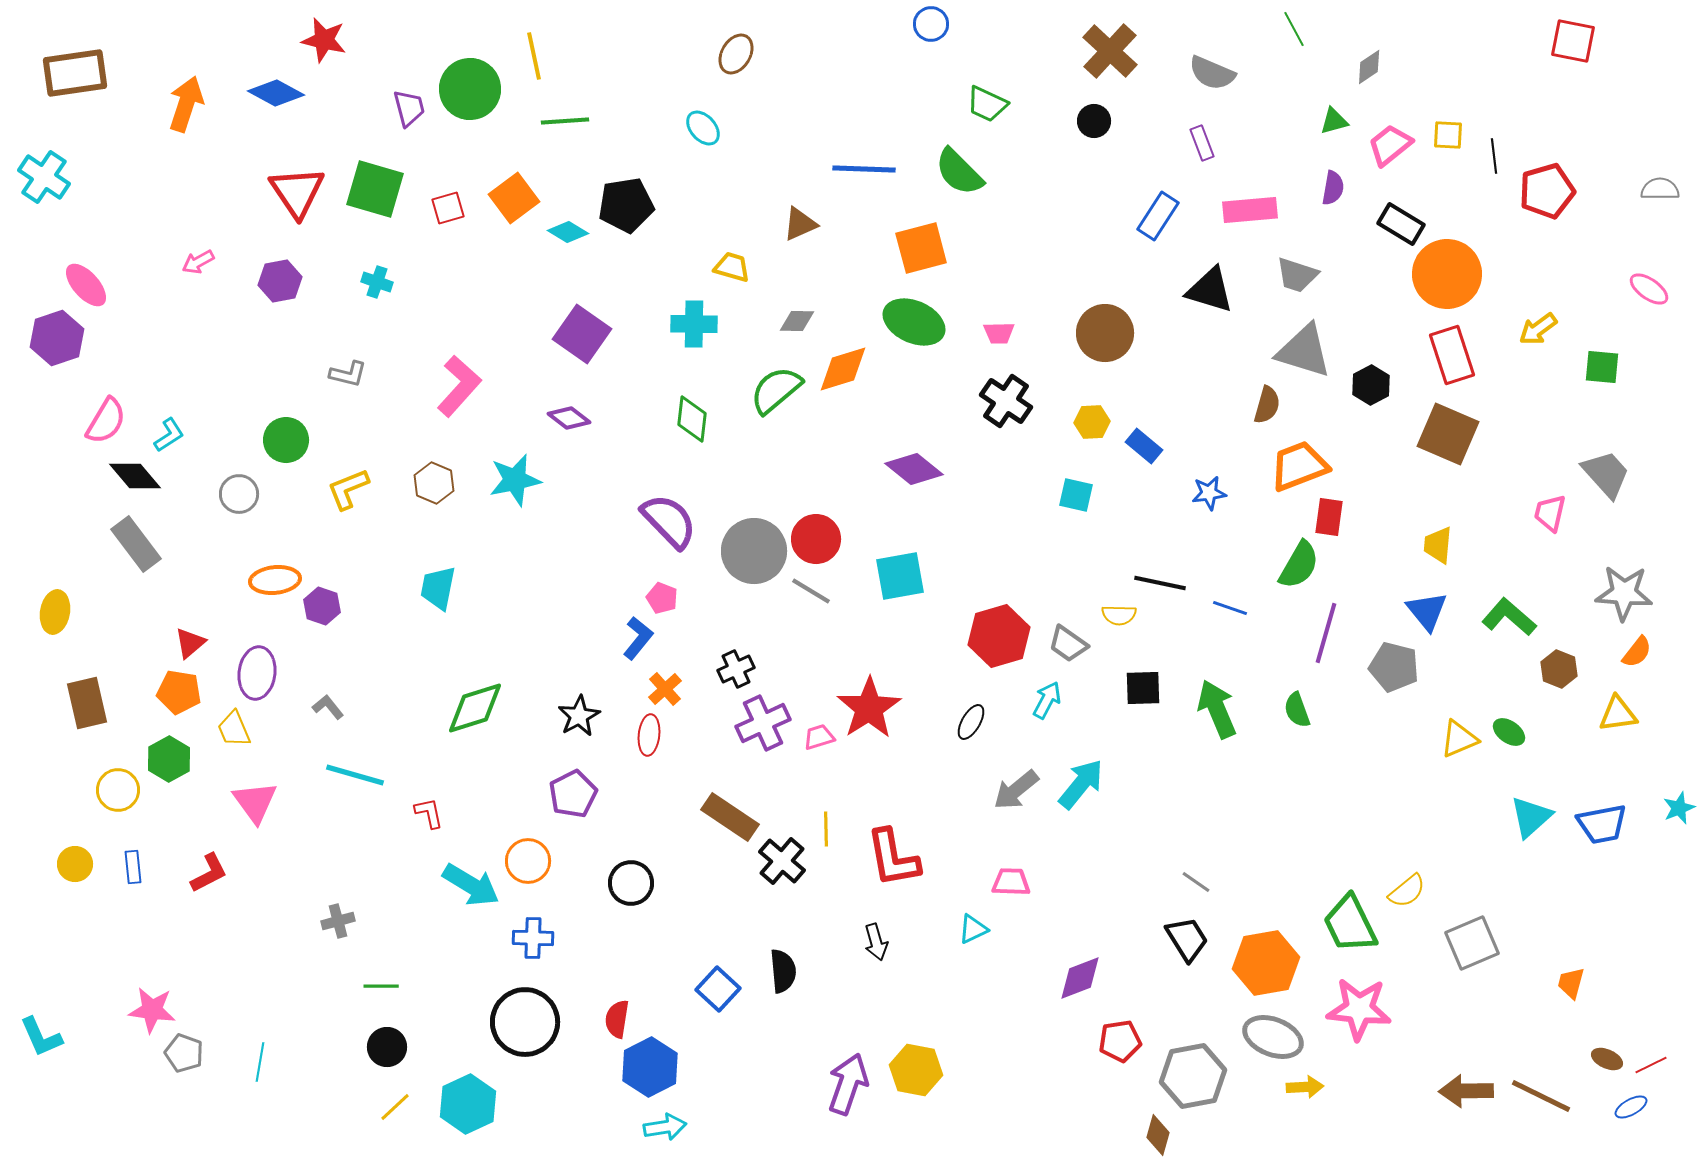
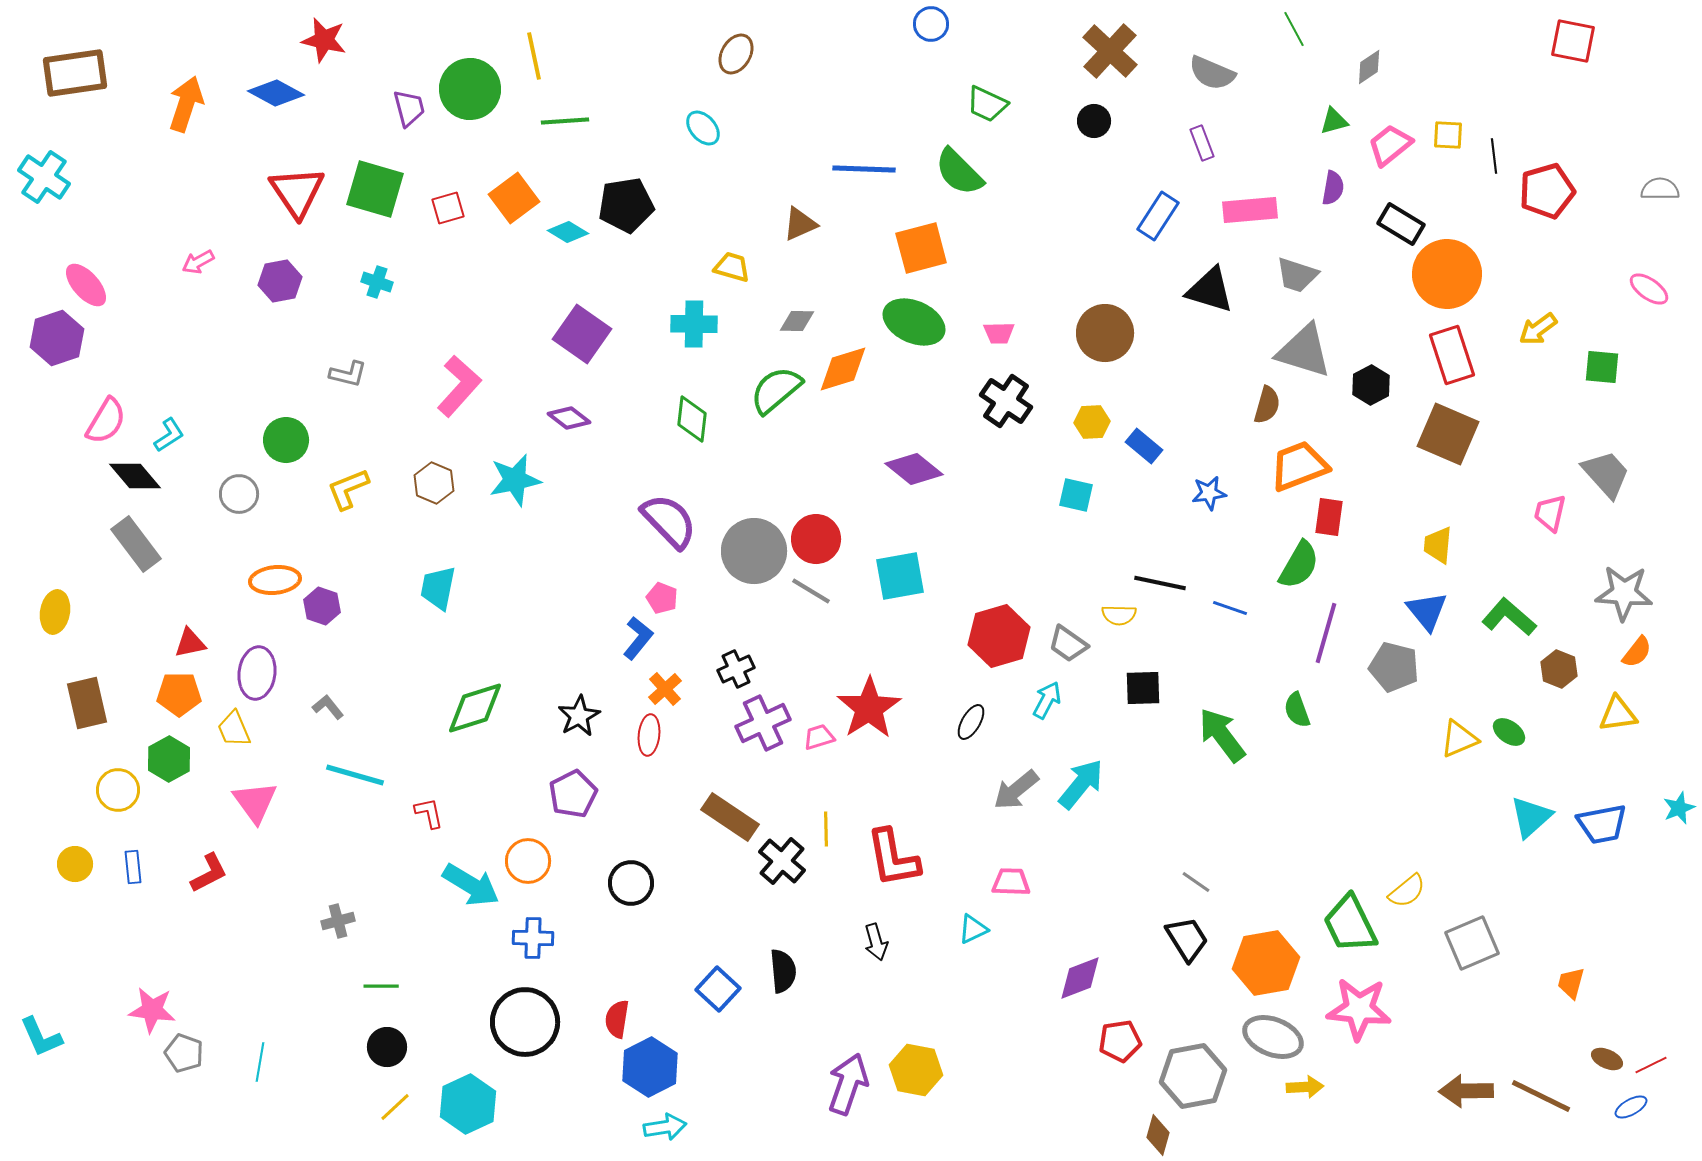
red triangle at (190, 643): rotated 28 degrees clockwise
orange pentagon at (179, 692): moved 2 px down; rotated 9 degrees counterclockwise
green arrow at (1217, 709): moved 5 px right, 26 px down; rotated 14 degrees counterclockwise
